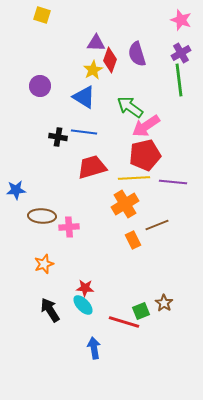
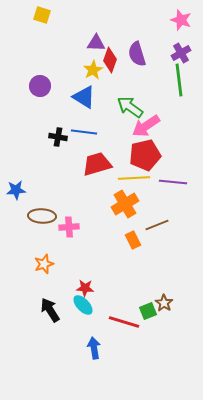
red trapezoid: moved 5 px right, 3 px up
green square: moved 7 px right
